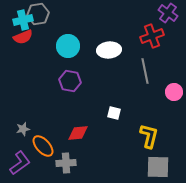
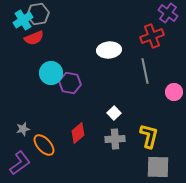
cyan cross: rotated 18 degrees counterclockwise
red semicircle: moved 11 px right, 1 px down
cyan circle: moved 17 px left, 27 px down
purple hexagon: moved 2 px down
white square: rotated 32 degrees clockwise
red diamond: rotated 35 degrees counterclockwise
orange ellipse: moved 1 px right, 1 px up
gray cross: moved 49 px right, 24 px up
